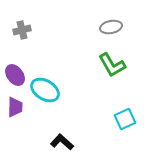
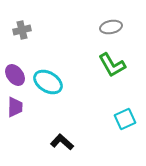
cyan ellipse: moved 3 px right, 8 px up
